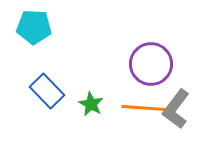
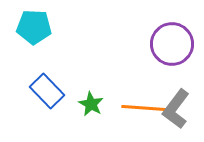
purple circle: moved 21 px right, 20 px up
